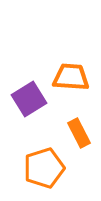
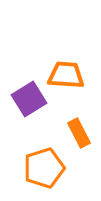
orange trapezoid: moved 5 px left, 2 px up
